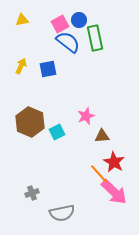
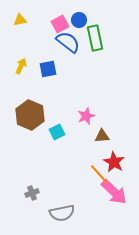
yellow triangle: moved 2 px left
brown hexagon: moved 7 px up
